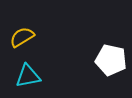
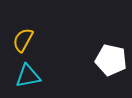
yellow semicircle: moved 1 px right, 3 px down; rotated 30 degrees counterclockwise
